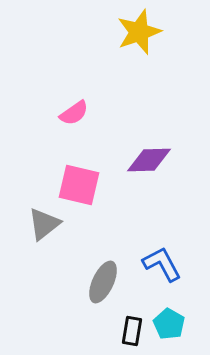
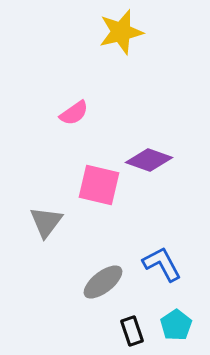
yellow star: moved 18 px left; rotated 6 degrees clockwise
purple diamond: rotated 21 degrees clockwise
pink square: moved 20 px right
gray triangle: moved 2 px right, 2 px up; rotated 15 degrees counterclockwise
gray ellipse: rotated 27 degrees clockwise
cyan pentagon: moved 7 px right, 1 px down; rotated 8 degrees clockwise
black rectangle: rotated 28 degrees counterclockwise
